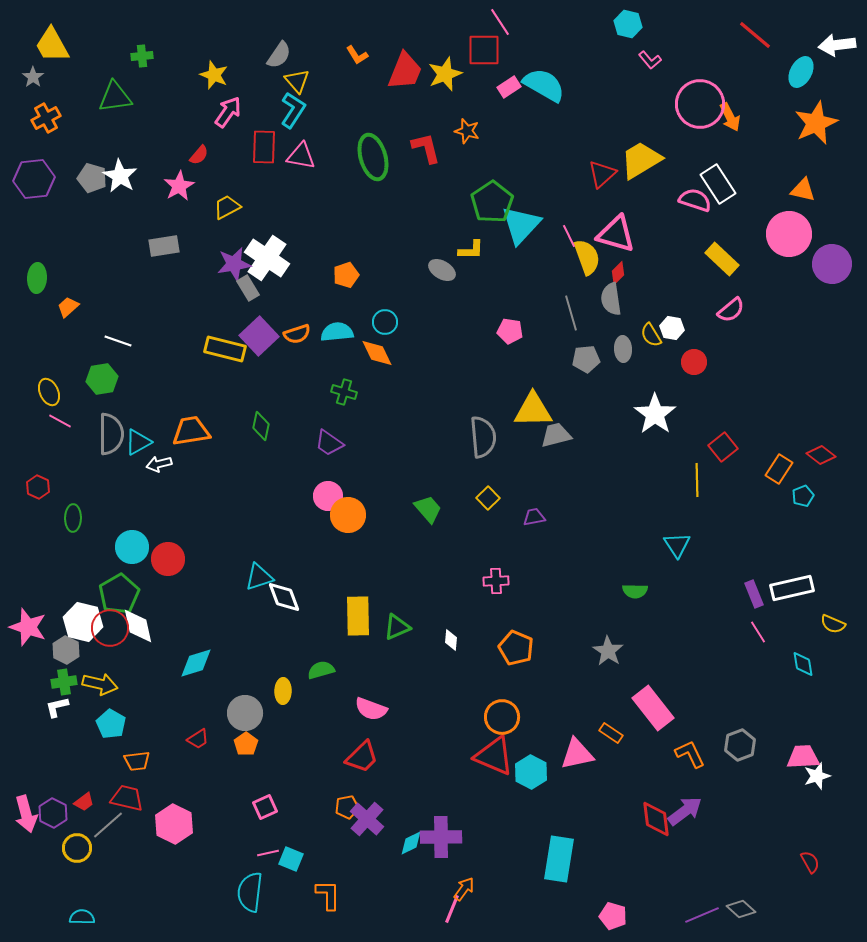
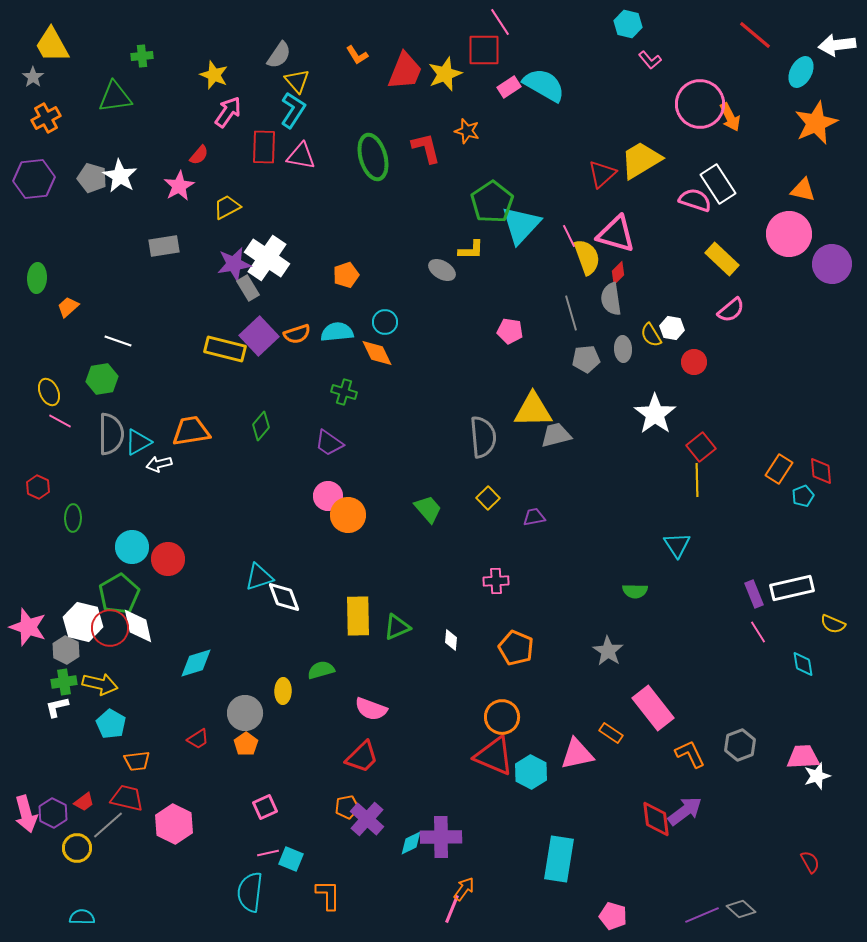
green diamond at (261, 426): rotated 28 degrees clockwise
red square at (723, 447): moved 22 px left
red diamond at (821, 455): moved 16 px down; rotated 48 degrees clockwise
